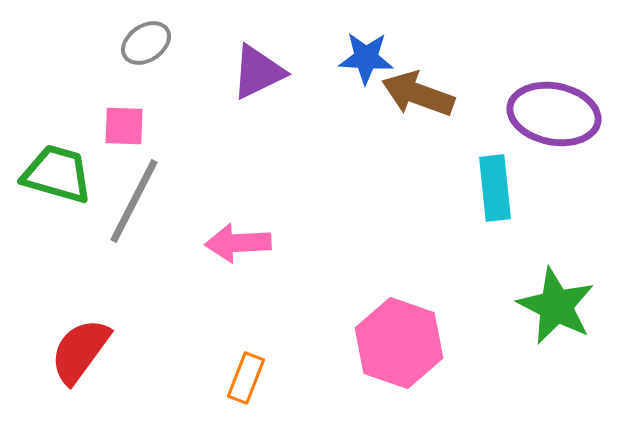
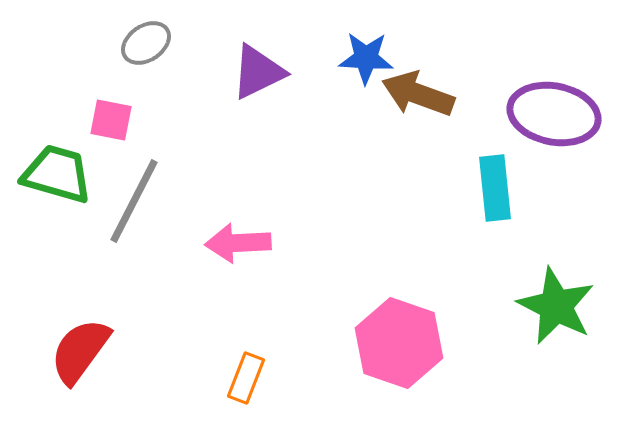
pink square: moved 13 px left, 6 px up; rotated 9 degrees clockwise
